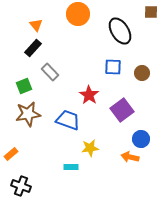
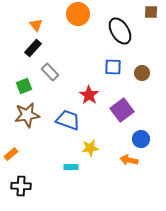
brown star: moved 1 px left, 1 px down
orange arrow: moved 1 px left, 3 px down
black cross: rotated 18 degrees counterclockwise
